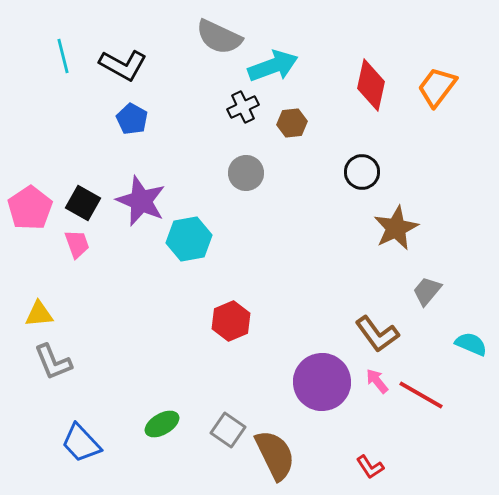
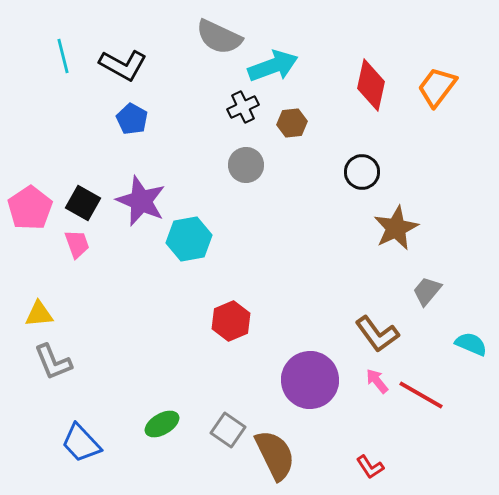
gray circle: moved 8 px up
purple circle: moved 12 px left, 2 px up
